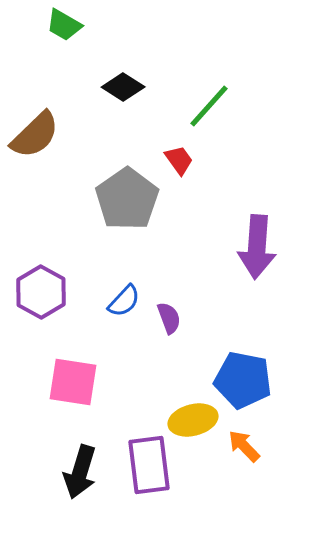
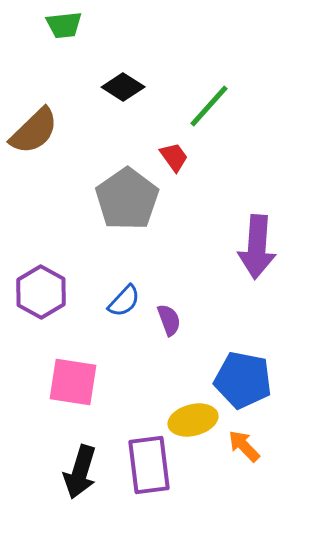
green trapezoid: rotated 36 degrees counterclockwise
brown semicircle: moved 1 px left, 4 px up
red trapezoid: moved 5 px left, 3 px up
purple semicircle: moved 2 px down
